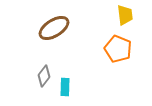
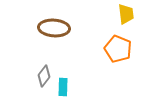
yellow trapezoid: moved 1 px right, 1 px up
brown ellipse: rotated 36 degrees clockwise
cyan rectangle: moved 2 px left
